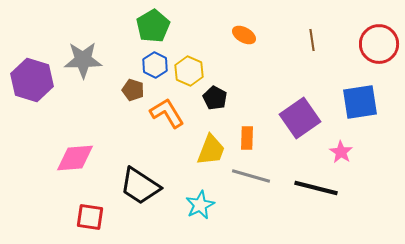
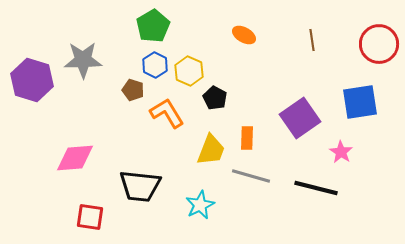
black trapezoid: rotated 27 degrees counterclockwise
